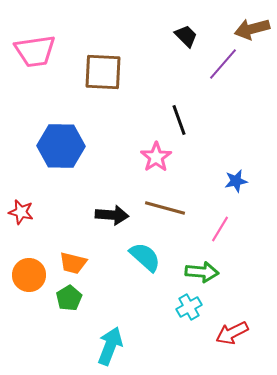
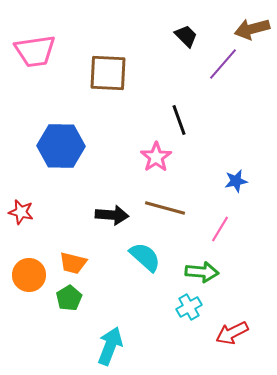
brown square: moved 5 px right, 1 px down
